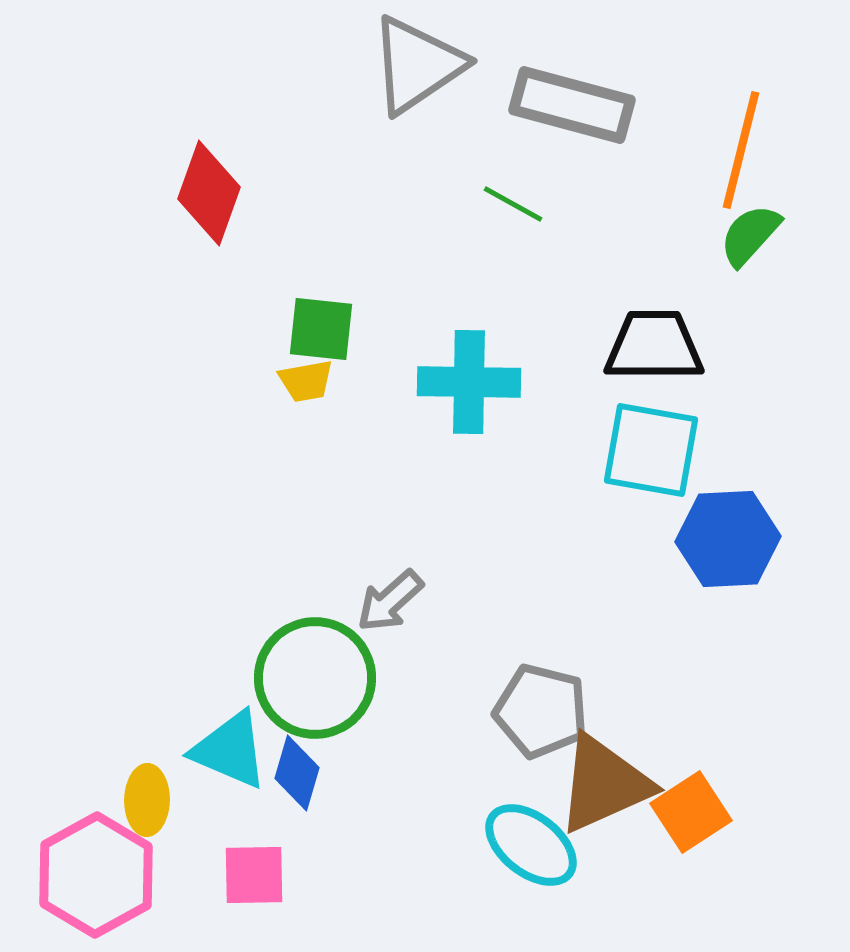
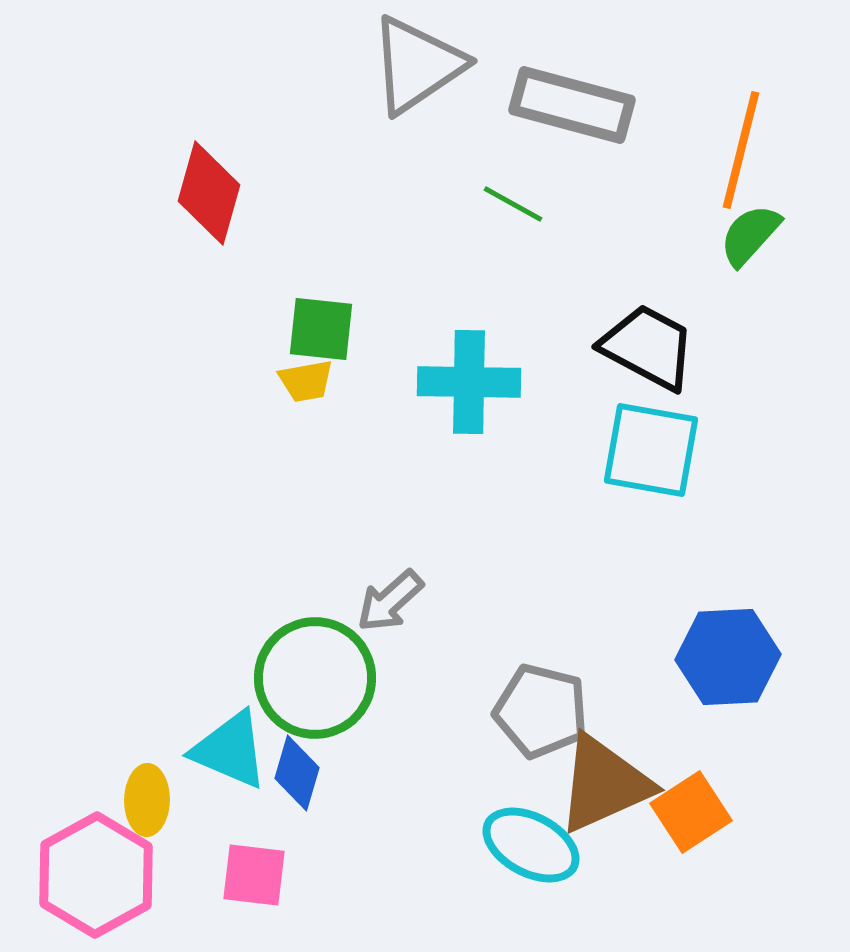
red diamond: rotated 4 degrees counterclockwise
black trapezoid: moved 6 px left, 1 px down; rotated 28 degrees clockwise
blue hexagon: moved 118 px down
cyan ellipse: rotated 10 degrees counterclockwise
pink square: rotated 8 degrees clockwise
